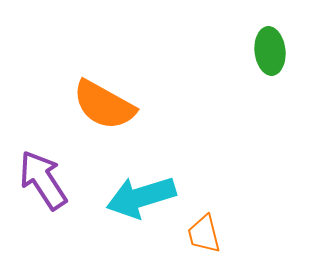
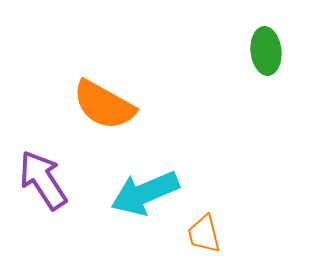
green ellipse: moved 4 px left
cyan arrow: moved 4 px right, 4 px up; rotated 6 degrees counterclockwise
